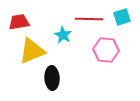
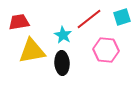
red line: rotated 40 degrees counterclockwise
yellow triangle: rotated 12 degrees clockwise
black ellipse: moved 10 px right, 15 px up
